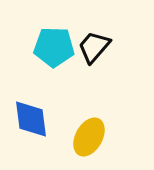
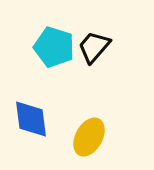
cyan pentagon: rotated 15 degrees clockwise
